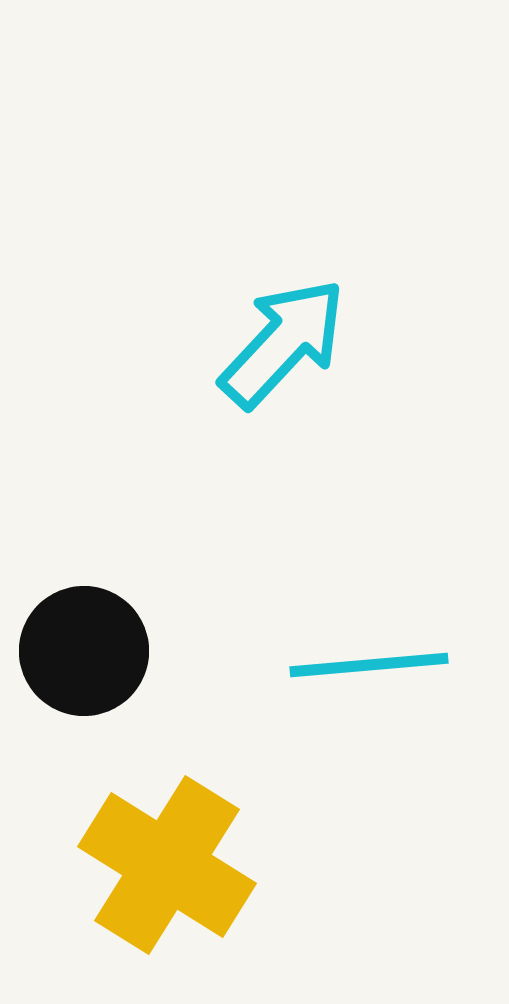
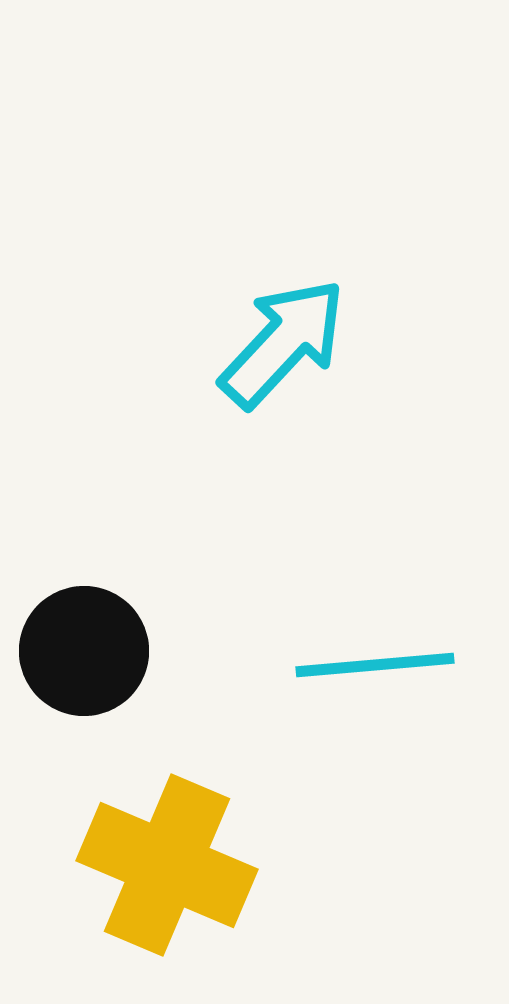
cyan line: moved 6 px right
yellow cross: rotated 9 degrees counterclockwise
